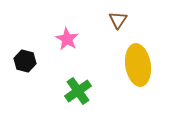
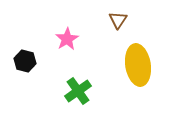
pink star: rotated 10 degrees clockwise
